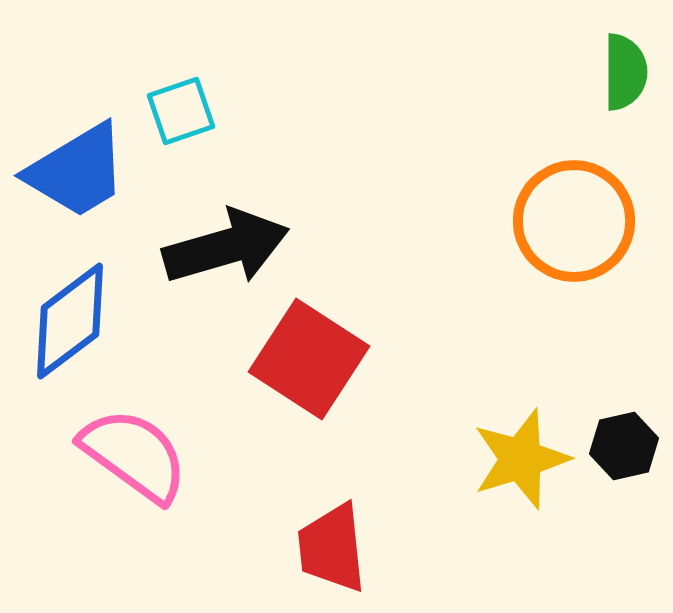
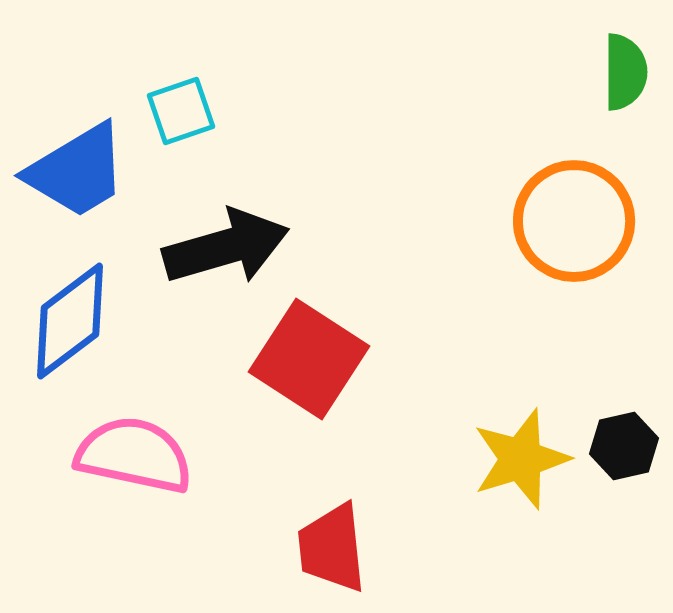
pink semicircle: rotated 24 degrees counterclockwise
